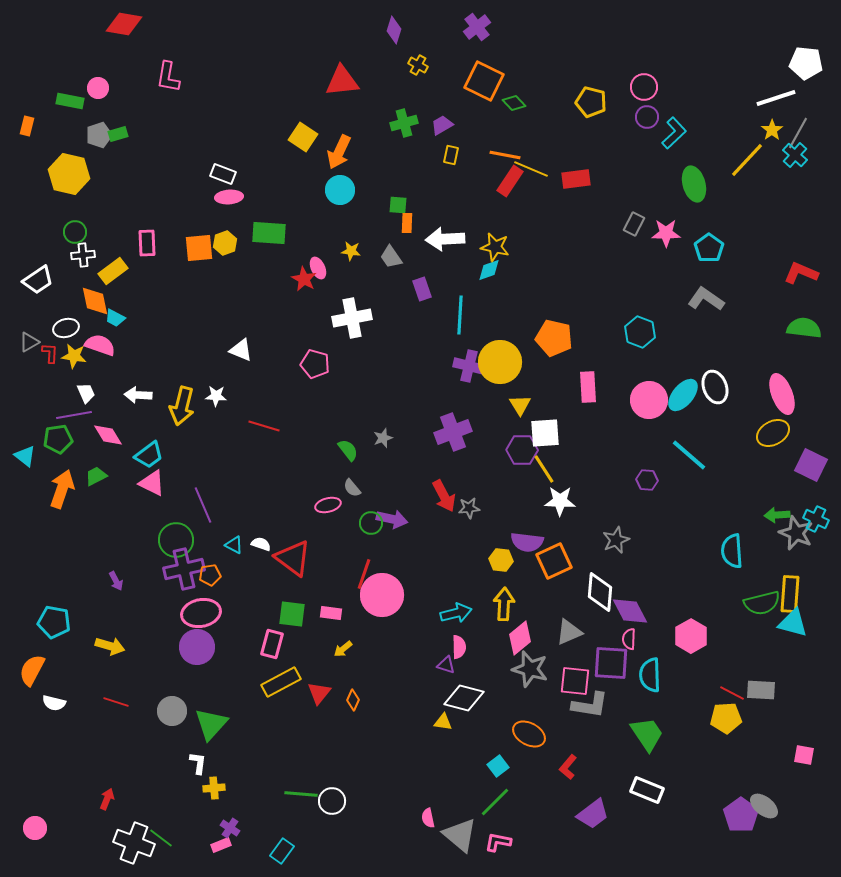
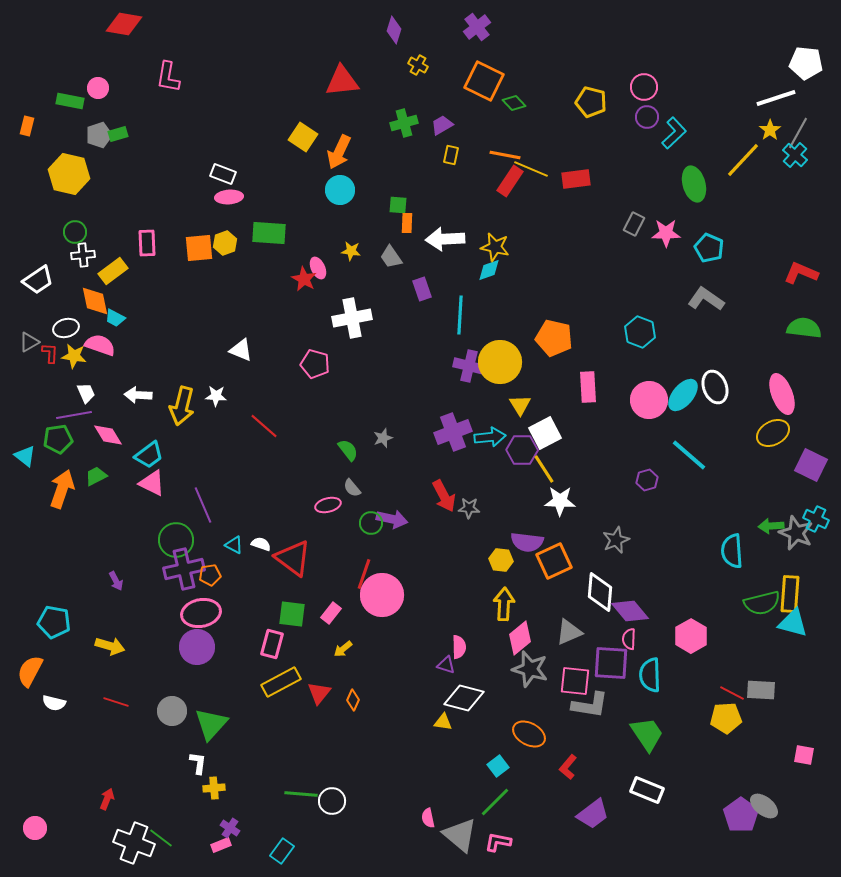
yellow star at (772, 130): moved 2 px left
yellow line at (747, 160): moved 4 px left
cyan pentagon at (709, 248): rotated 12 degrees counterclockwise
red line at (264, 426): rotated 24 degrees clockwise
white square at (545, 433): rotated 24 degrees counterclockwise
purple hexagon at (647, 480): rotated 20 degrees counterclockwise
gray star at (469, 508): rotated 10 degrees clockwise
green arrow at (777, 515): moved 6 px left, 11 px down
purple diamond at (630, 611): rotated 12 degrees counterclockwise
pink rectangle at (331, 613): rotated 60 degrees counterclockwise
cyan arrow at (456, 613): moved 34 px right, 176 px up; rotated 8 degrees clockwise
orange semicircle at (32, 670): moved 2 px left, 1 px down
